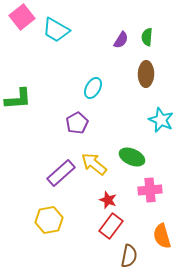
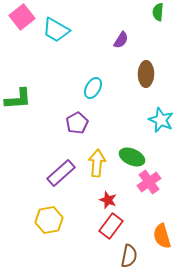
green semicircle: moved 11 px right, 25 px up
yellow arrow: moved 3 px right, 1 px up; rotated 56 degrees clockwise
pink cross: moved 1 px left, 8 px up; rotated 30 degrees counterclockwise
